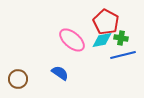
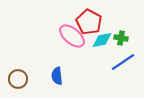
red pentagon: moved 17 px left
pink ellipse: moved 4 px up
blue line: moved 7 px down; rotated 20 degrees counterclockwise
blue semicircle: moved 3 px left, 3 px down; rotated 132 degrees counterclockwise
